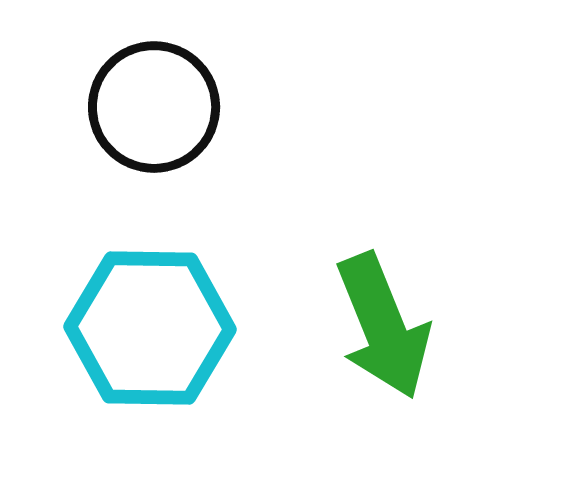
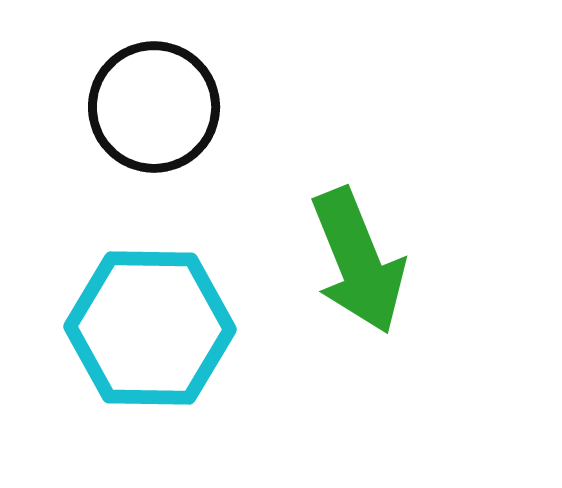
green arrow: moved 25 px left, 65 px up
